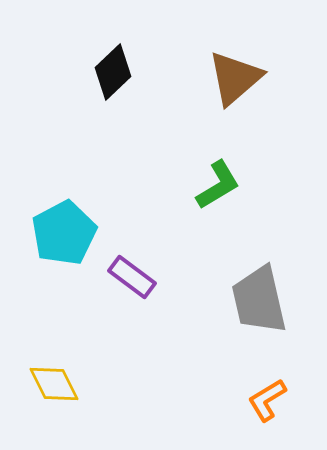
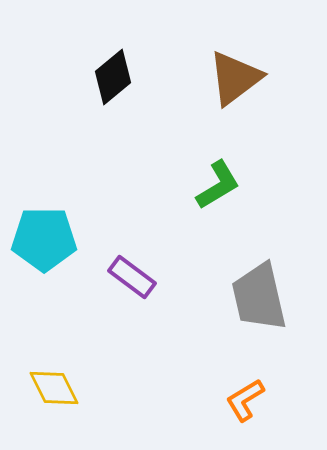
black diamond: moved 5 px down; rotated 4 degrees clockwise
brown triangle: rotated 4 degrees clockwise
cyan pentagon: moved 20 px left, 6 px down; rotated 28 degrees clockwise
gray trapezoid: moved 3 px up
yellow diamond: moved 4 px down
orange L-shape: moved 22 px left
